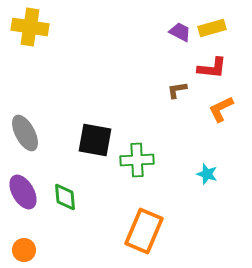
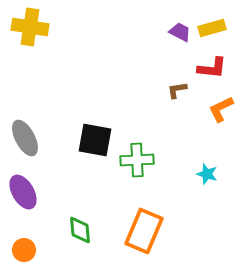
gray ellipse: moved 5 px down
green diamond: moved 15 px right, 33 px down
